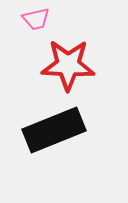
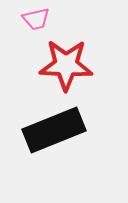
red star: moved 2 px left
